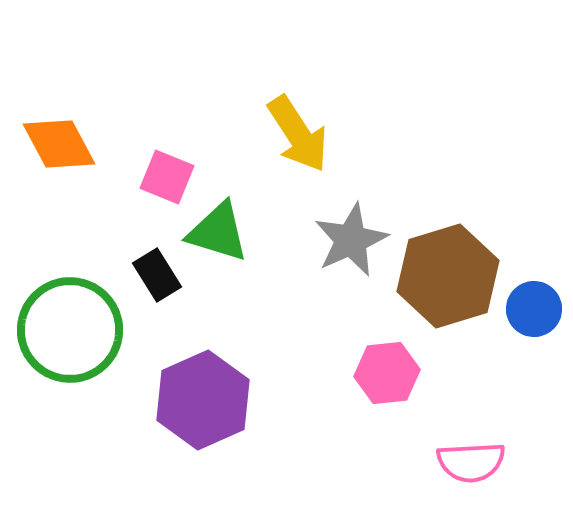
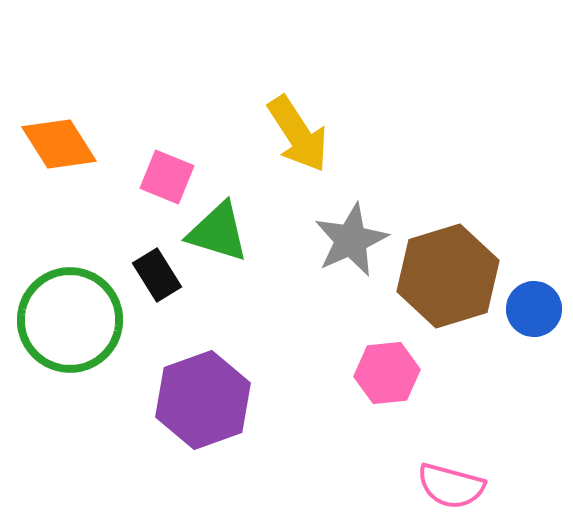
orange diamond: rotated 4 degrees counterclockwise
green circle: moved 10 px up
purple hexagon: rotated 4 degrees clockwise
pink semicircle: moved 20 px left, 24 px down; rotated 18 degrees clockwise
